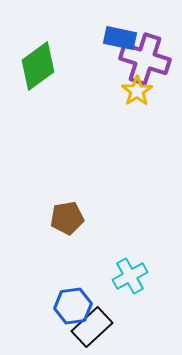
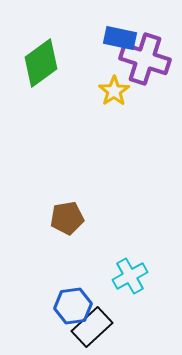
green diamond: moved 3 px right, 3 px up
yellow star: moved 23 px left
